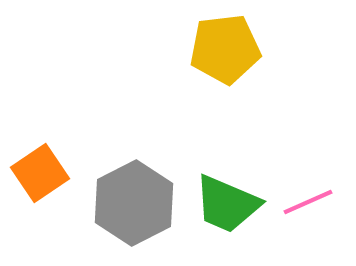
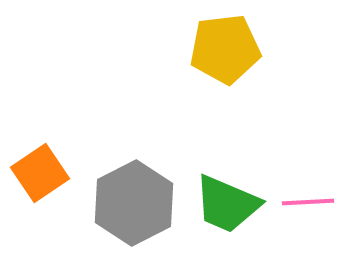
pink line: rotated 21 degrees clockwise
